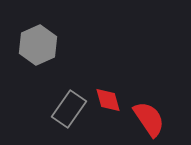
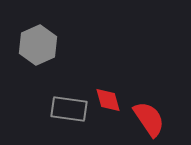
gray rectangle: rotated 63 degrees clockwise
